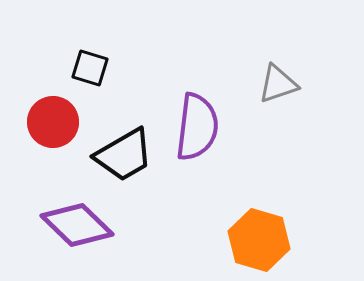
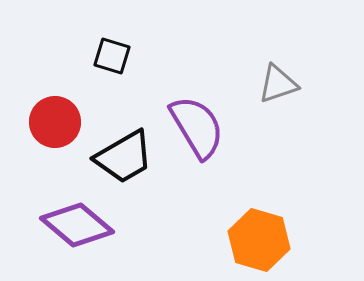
black square: moved 22 px right, 12 px up
red circle: moved 2 px right
purple semicircle: rotated 38 degrees counterclockwise
black trapezoid: moved 2 px down
purple diamond: rotated 4 degrees counterclockwise
